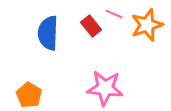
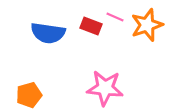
pink line: moved 1 px right, 3 px down
red rectangle: rotated 30 degrees counterclockwise
blue semicircle: rotated 84 degrees counterclockwise
orange pentagon: rotated 25 degrees clockwise
